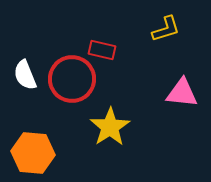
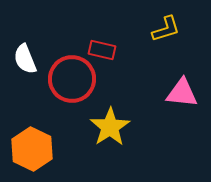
white semicircle: moved 16 px up
orange hexagon: moved 1 px left, 4 px up; rotated 21 degrees clockwise
